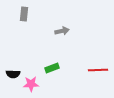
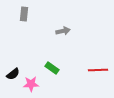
gray arrow: moved 1 px right
green rectangle: rotated 56 degrees clockwise
black semicircle: rotated 40 degrees counterclockwise
